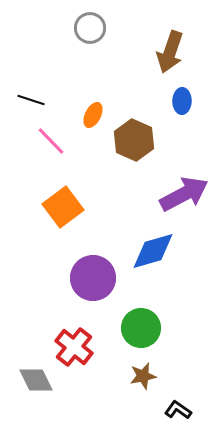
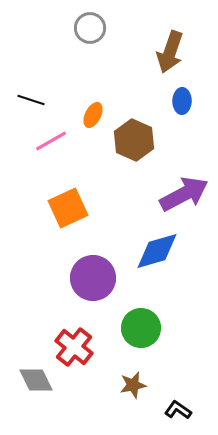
pink line: rotated 76 degrees counterclockwise
orange square: moved 5 px right, 1 px down; rotated 12 degrees clockwise
blue diamond: moved 4 px right
brown star: moved 10 px left, 9 px down
